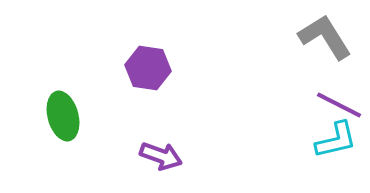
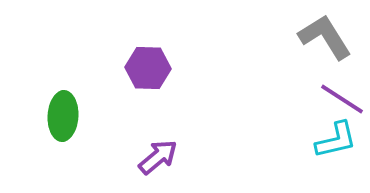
purple hexagon: rotated 6 degrees counterclockwise
purple line: moved 3 px right, 6 px up; rotated 6 degrees clockwise
green ellipse: rotated 18 degrees clockwise
purple arrow: moved 3 px left, 1 px down; rotated 60 degrees counterclockwise
